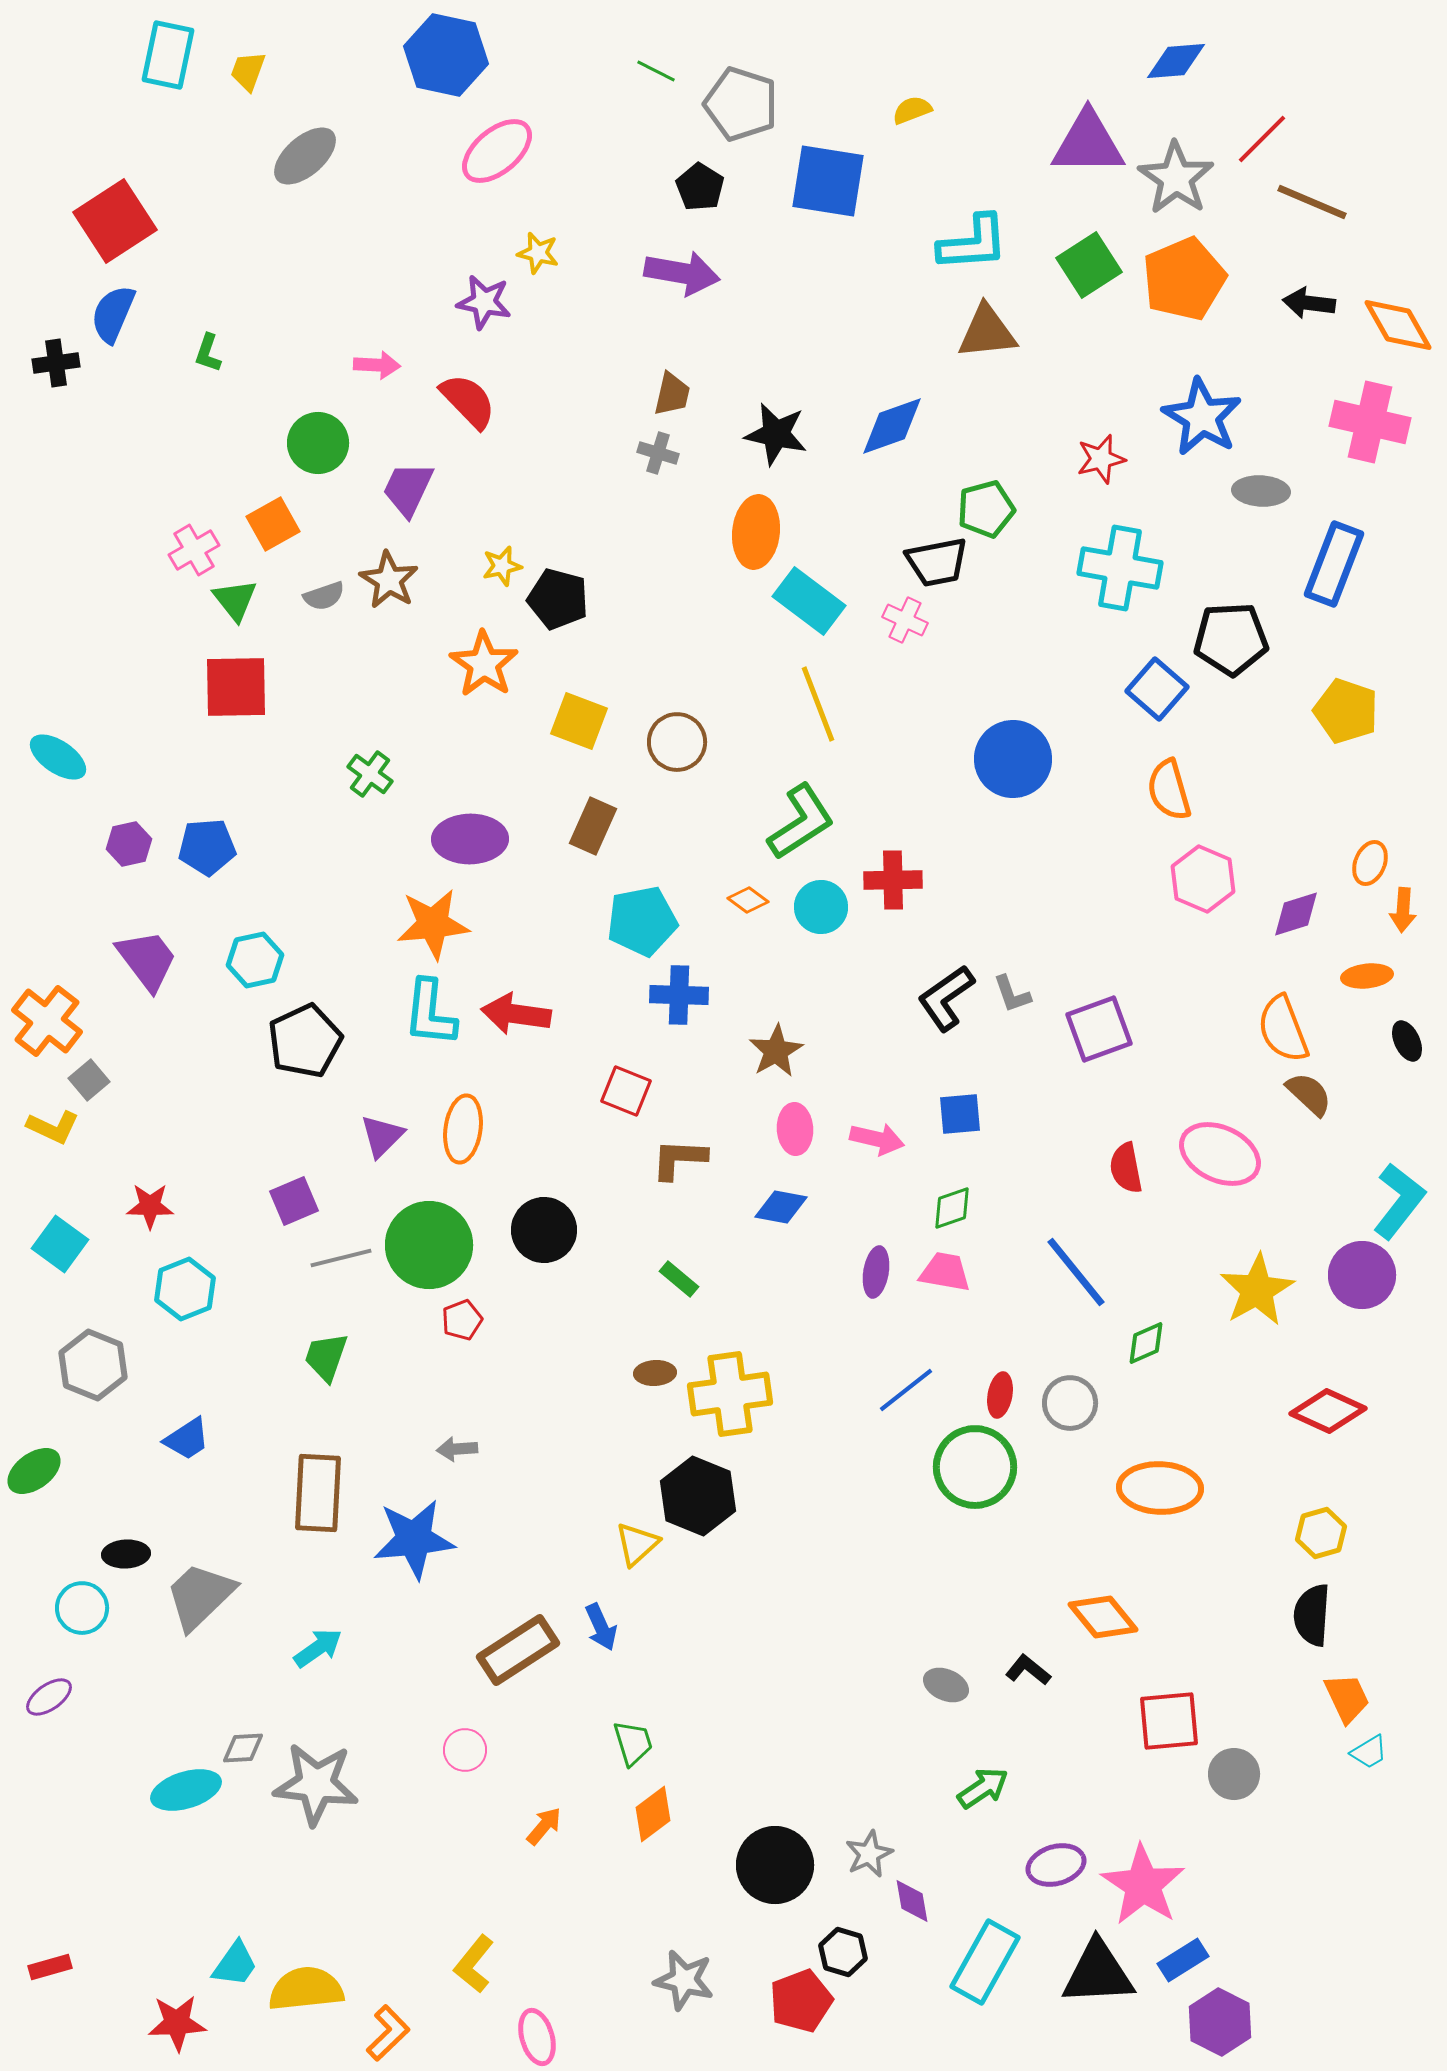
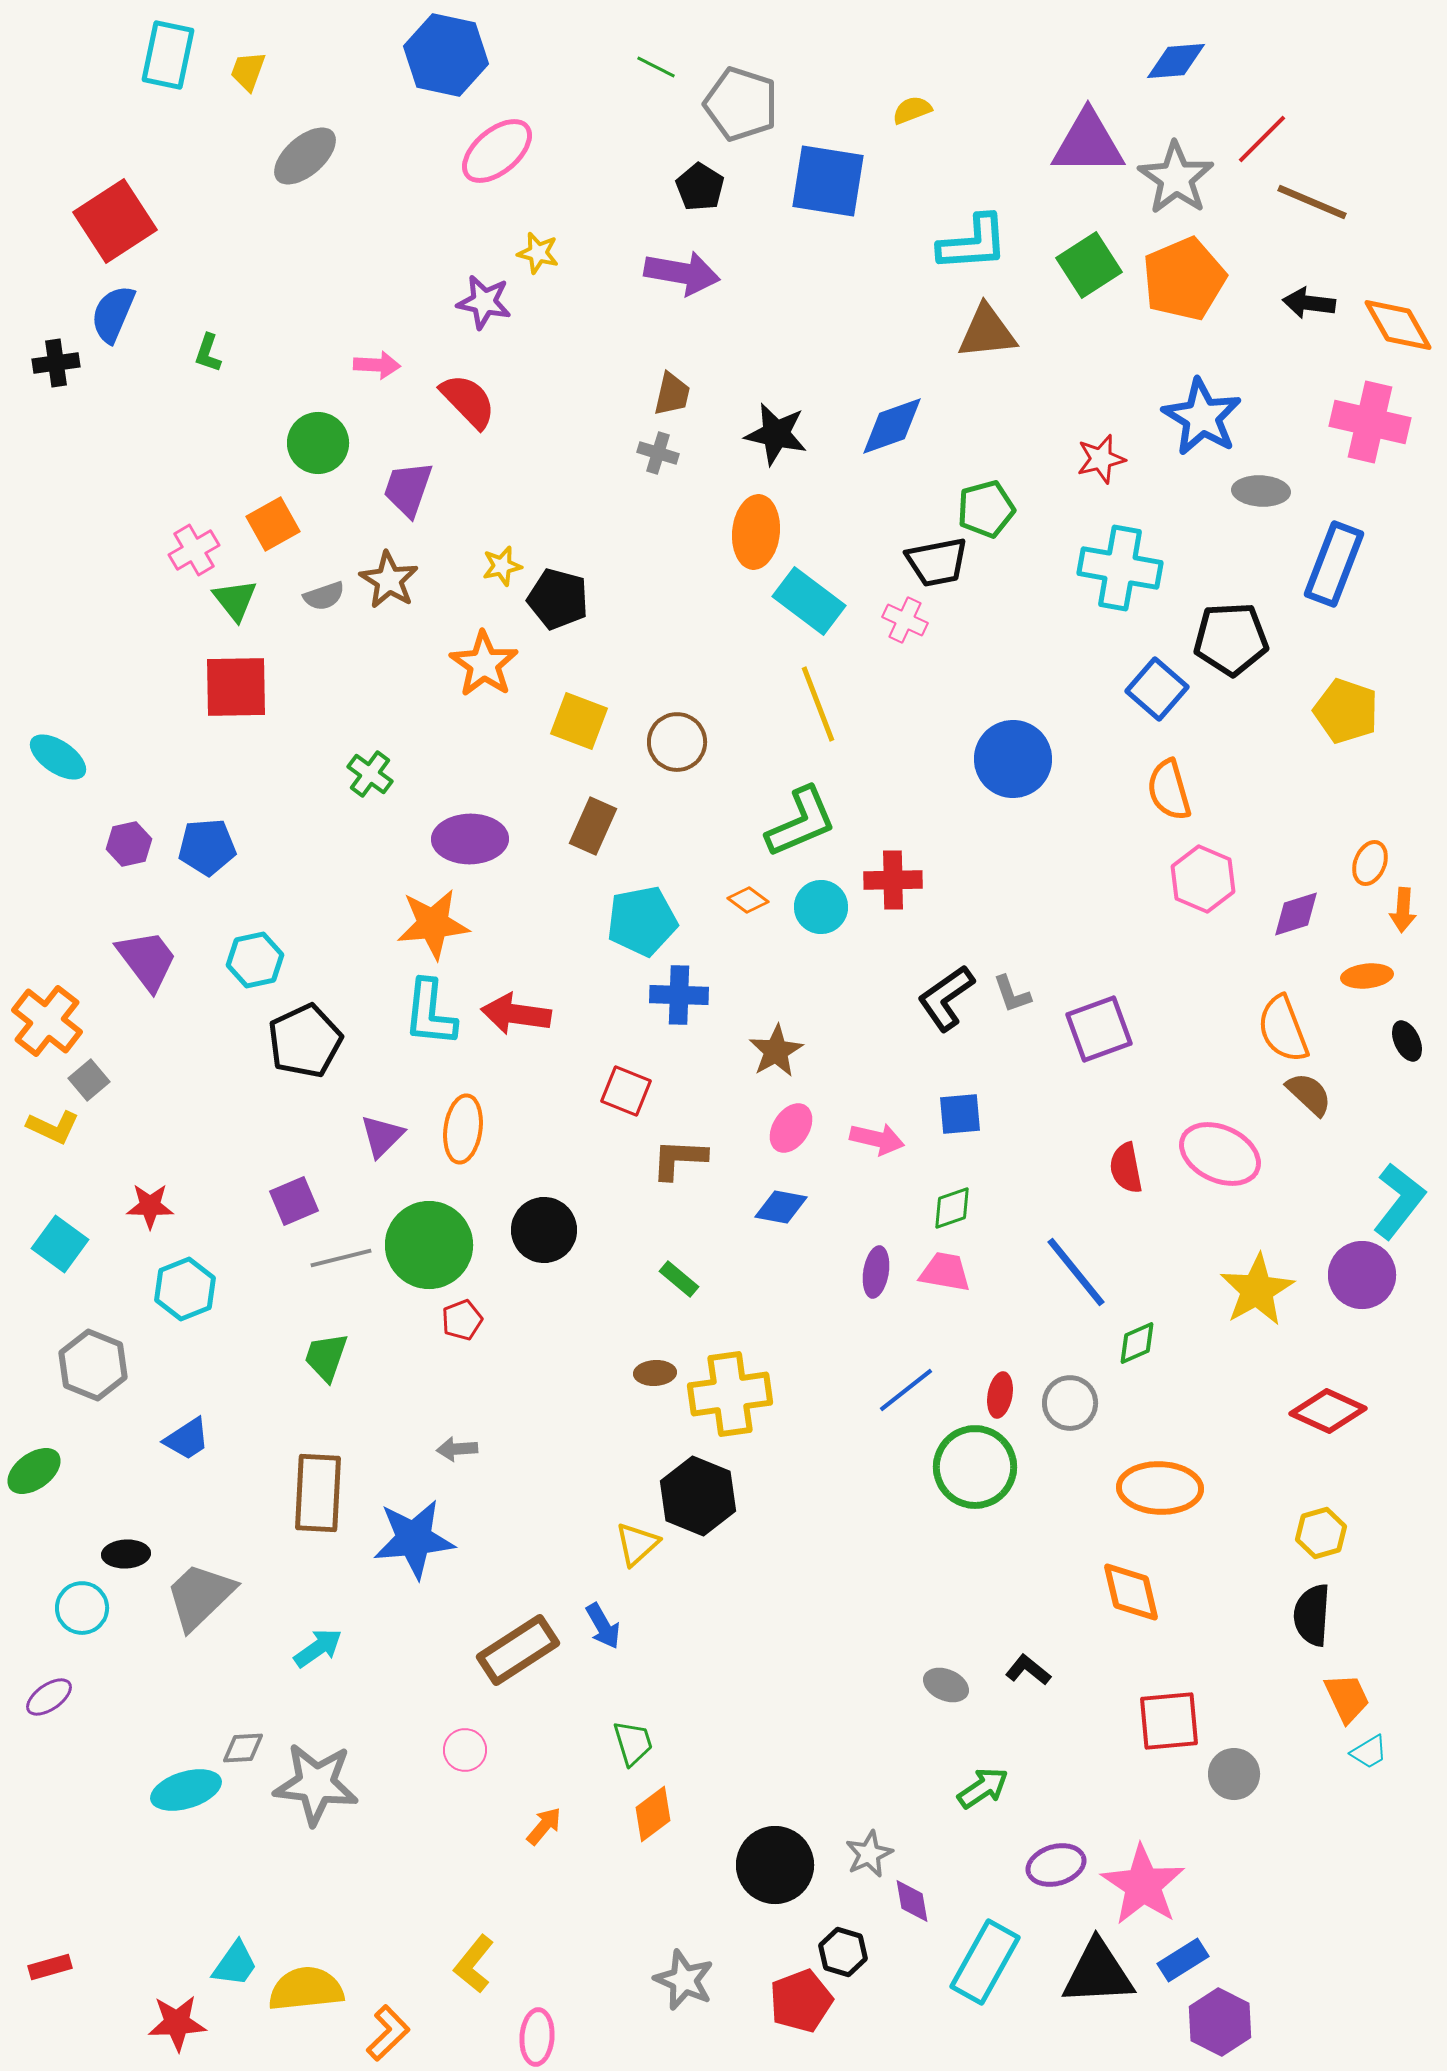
green line at (656, 71): moved 4 px up
purple trapezoid at (408, 489): rotated 6 degrees counterclockwise
green L-shape at (801, 822): rotated 10 degrees clockwise
pink ellipse at (795, 1129): moved 4 px left, 1 px up; rotated 36 degrees clockwise
green diamond at (1146, 1343): moved 9 px left
orange diamond at (1103, 1617): moved 28 px right, 25 px up; rotated 26 degrees clockwise
blue arrow at (601, 1627): moved 2 px right, 1 px up; rotated 6 degrees counterclockwise
gray star at (684, 1980): rotated 10 degrees clockwise
pink ellipse at (537, 2037): rotated 20 degrees clockwise
